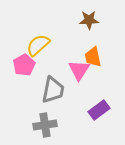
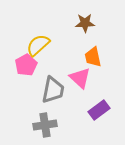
brown star: moved 4 px left, 3 px down
pink pentagon: moved 2 px right
pink triangle: moved 1 px right, 8 px down; rotated 20 degrees counterclockwise
